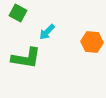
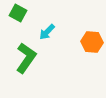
green L-shape: rotated 64 degrees counterclockwise
